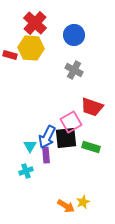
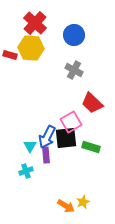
red trapezoid: moved 4 px up; rotated 25 degrees clockwise
